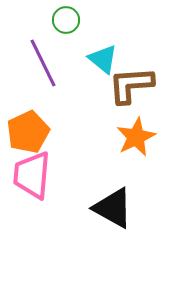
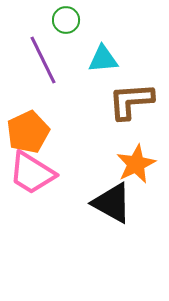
cyan triangle: rotated 44 degrees counterclockwise
purple line: moved 3 px up
brown L-shape: moved 16 px down
orange star: moved 27 px down
pink trapezoid: moved 2 px up; rotated 63 degrees counterclockwise
black triangle: moved 1 px left, 5 px up
